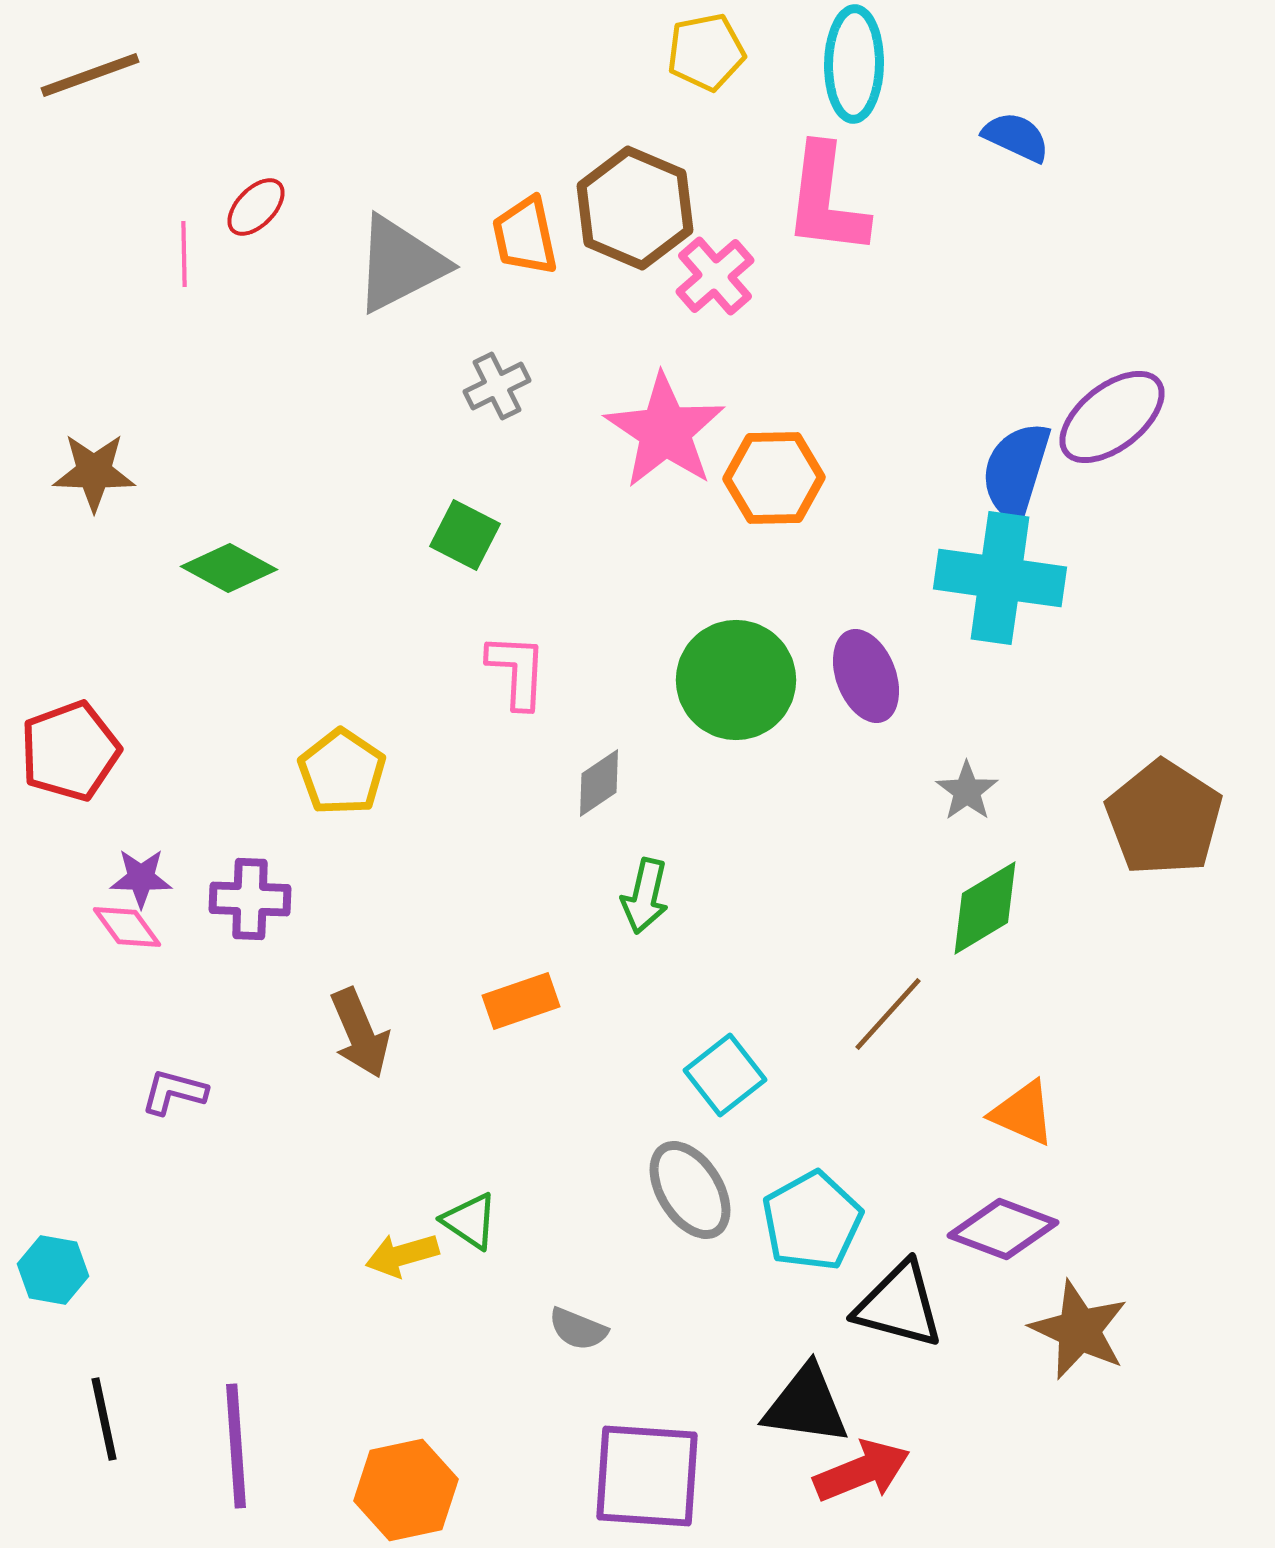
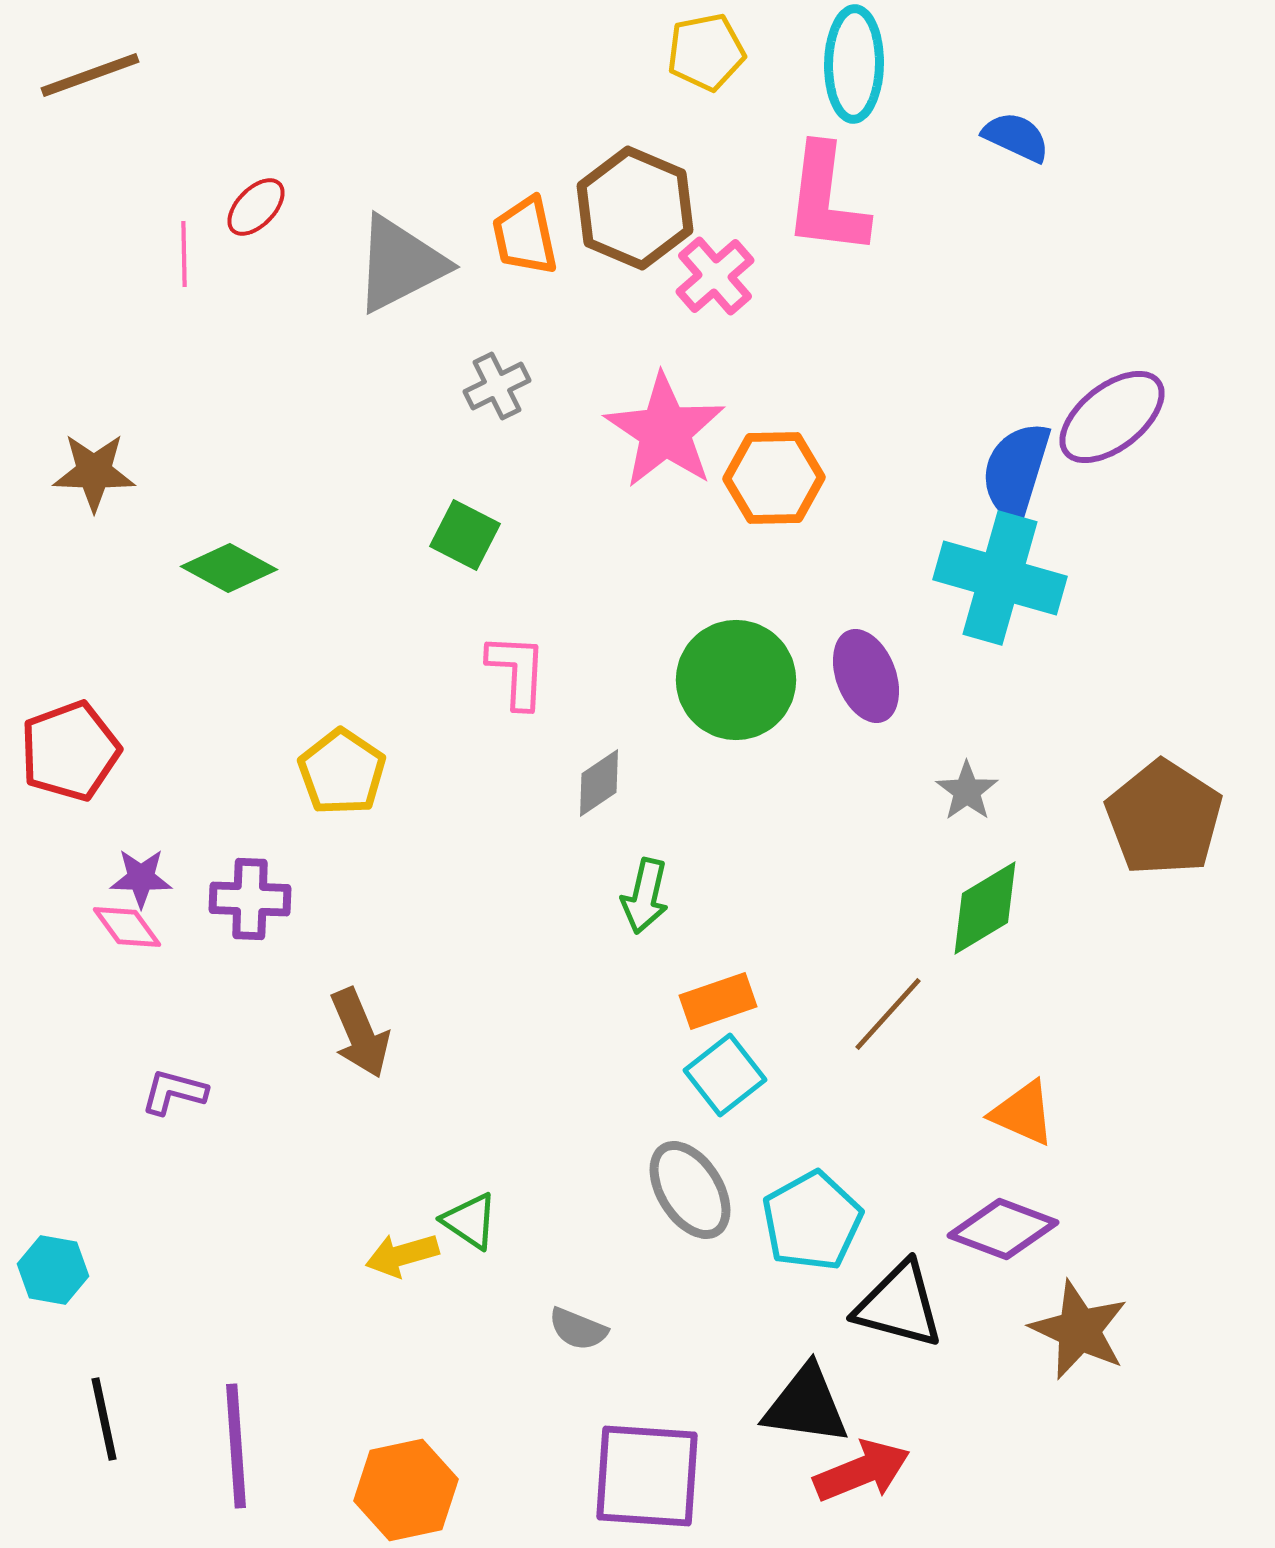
cyan cross at (1000, 578): rotated 8 degrees clockwise
orange rectangle at (521, 1001): moved 197 px right
